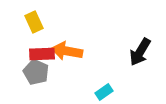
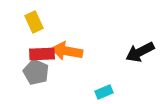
black arrow: rotated 32 degrees clockwise
cyan rectangle: rotated 12 degrees clockwise
